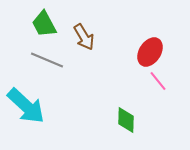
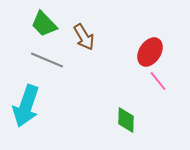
green trapezoid: rotated 16 degrees counterclockwise
cyan arrow: rotated 66 degrees clockwise
